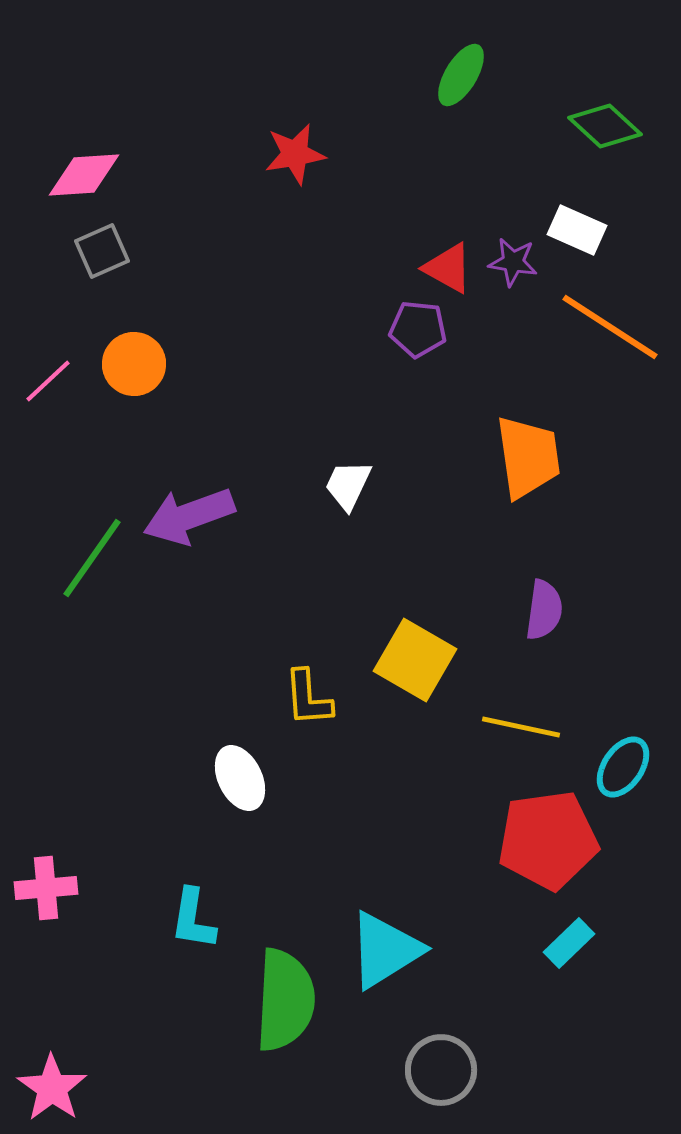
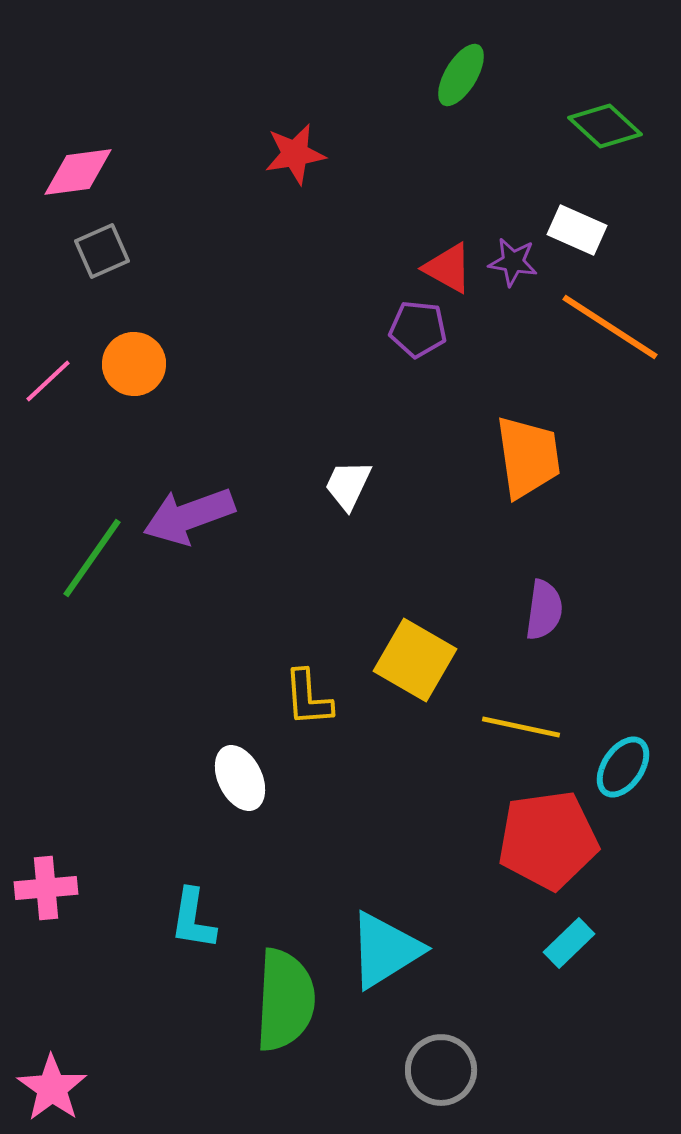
pink diamond: moved 6 px left, 3 px up; rotated 4 degrees counterclockwise
